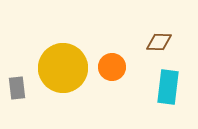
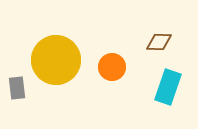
yellow circle: moved 7 px left, 8 px up
cyan rectangle: rotated 12 degrees clockwise
